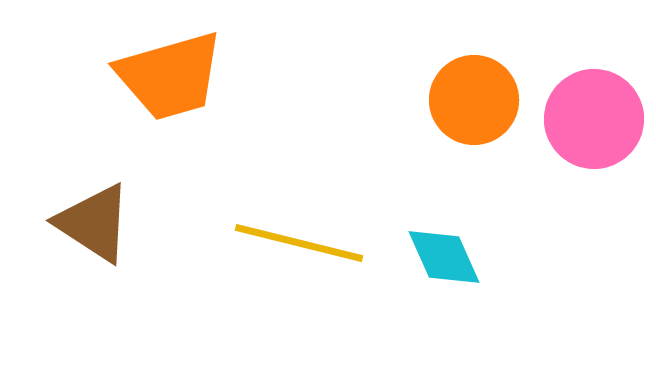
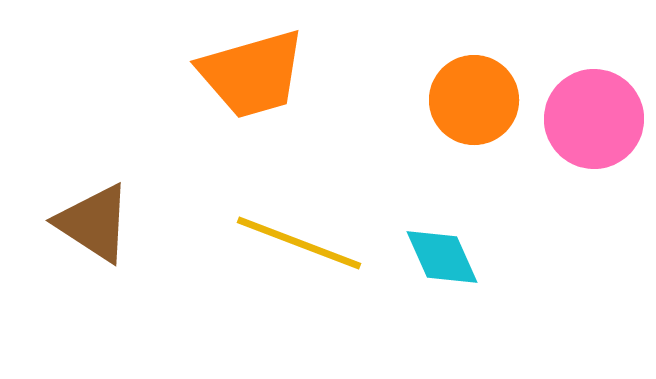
orange trapezoid: moved 82 px right, 2 px up
yellow line: rotated 7 degrees clockwise
cyan diamond: moved 2 px left
